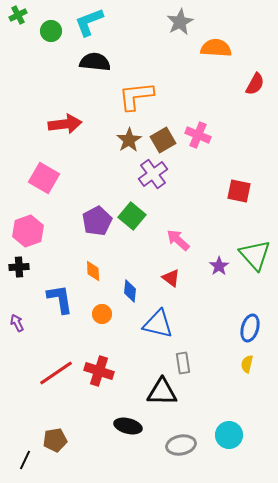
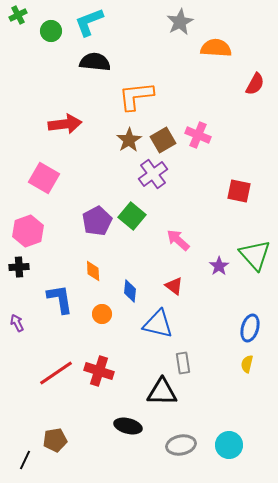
red triangle: moved 3 px right, 8 px down
cyan circle: moved 10 px down
